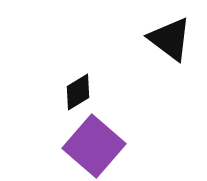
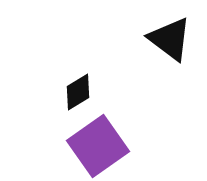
purple square: moved 4 px right; rotated 14 degrees clockwise
